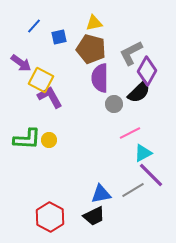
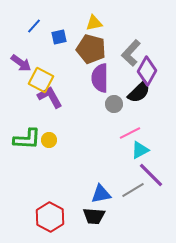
gray L-shape: rotated 20 degrees counterclockwise
cyan triangle: moved 3 px left, 3 px up
black trapezoid: rotated 30 degrees clockwise
